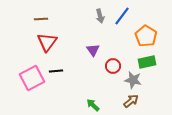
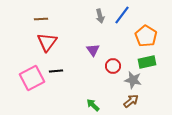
blue line: moved 1 px up
